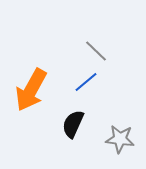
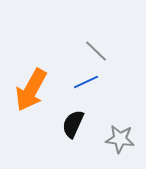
blue line: rotated 15 degrees clockwise
